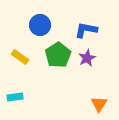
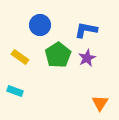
cyan rectangle: moved 6 px up; rotated 28 degrees clockwise
orange triangle: moved 1 px right, 1 px up
